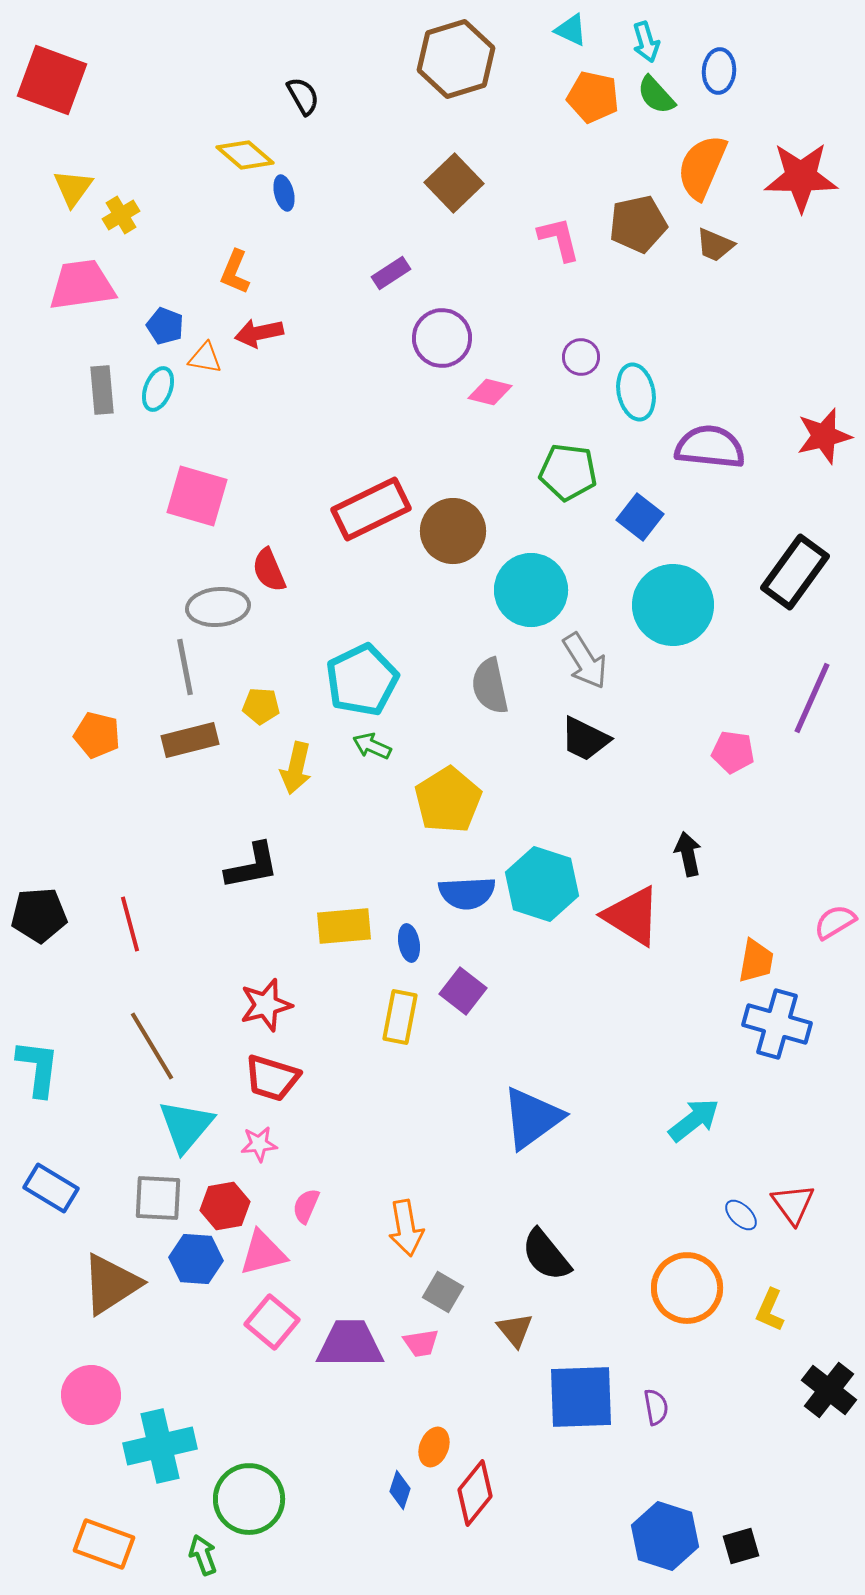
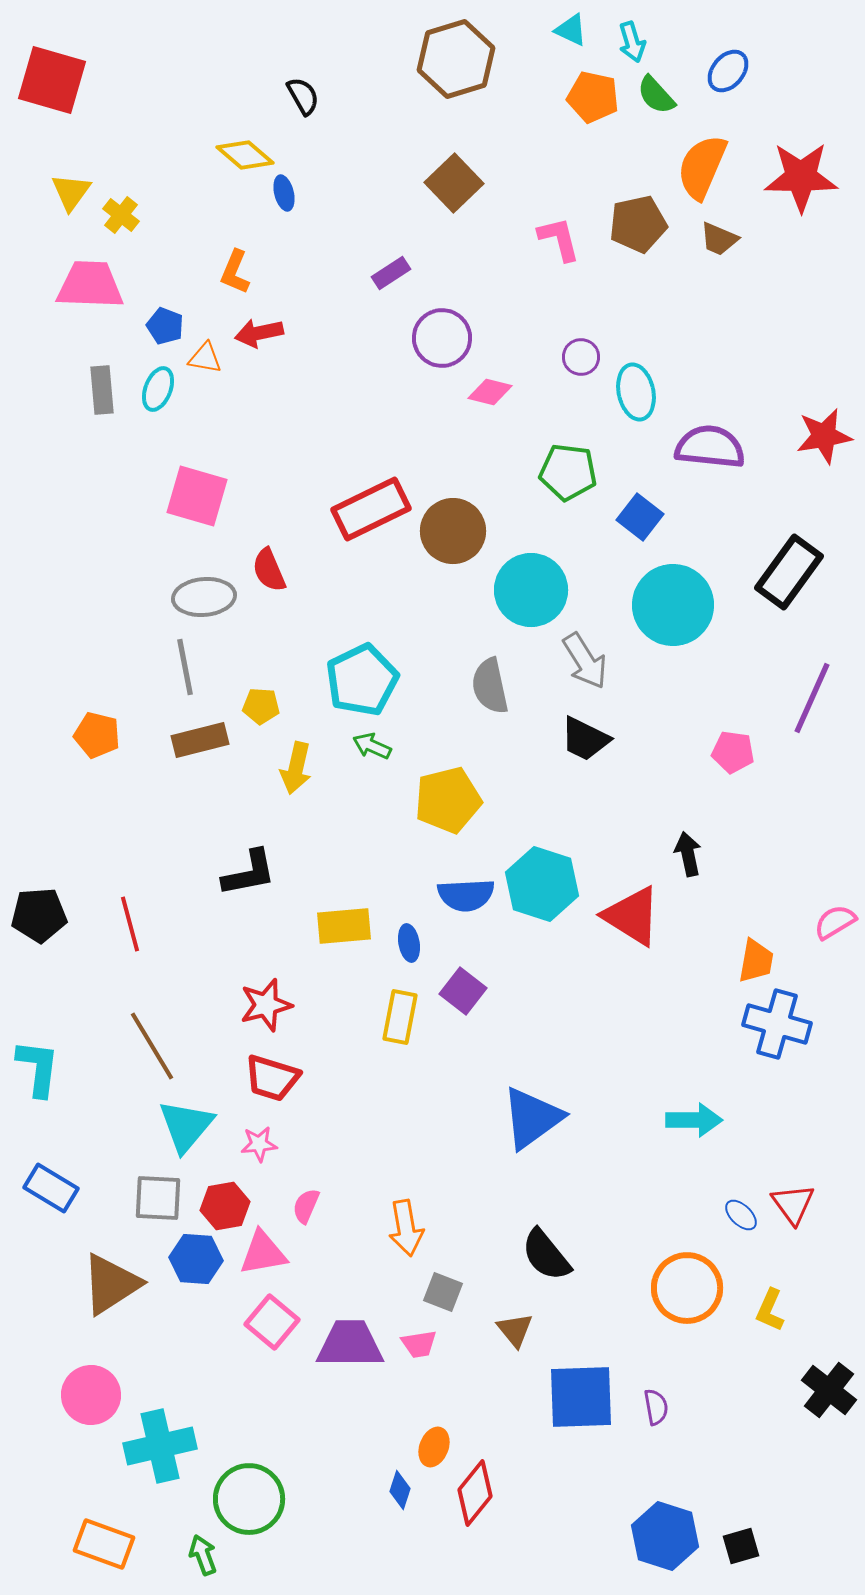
cyan arrow at (646, 42): moved 14 px left
blue ellipse at (719, 71): moved 9 px right; rotated 36 degrees clockwise
red square at (52, 80): rotated 4 degrees counterclockwise
yellow triangle at (73, 188): moved 2 px left, 4 px down
yellow cross at (121, 215): rotated 21 degrees counterclockwise
brown trapezoid at (715, 245): moved 4 px right, 6 px up
pink trapezoid at (82, 285): moved 8 px right; rotated 10 degrees clockwise
red star at (824, 436): rotated 4 degrees clockwise
black rectangle at (795, 572): moved 6 px left
gray ellipse at (218, 607): moved 14 px left, 10 px up
brown rectangle at (190, 740): moved 10 px right
yellow pentagon at (448, 800): rotated 18 degrees clockwise
black L-shape at (252, 866): moved 3 px left, 7 px down
blue semicircle at (467, 893): moved 1 px left, 2 px down
cyan arrow at (694, 1120): rotated 38 degrees clockwise
pink triangle at (263, 1253): rotated 4 degrees clockwise
gray square at (443, 1292): rotated 9 degrees counterclockwise
pink trapezoid at (421, 1343): moved 2 px left, 1 px down
